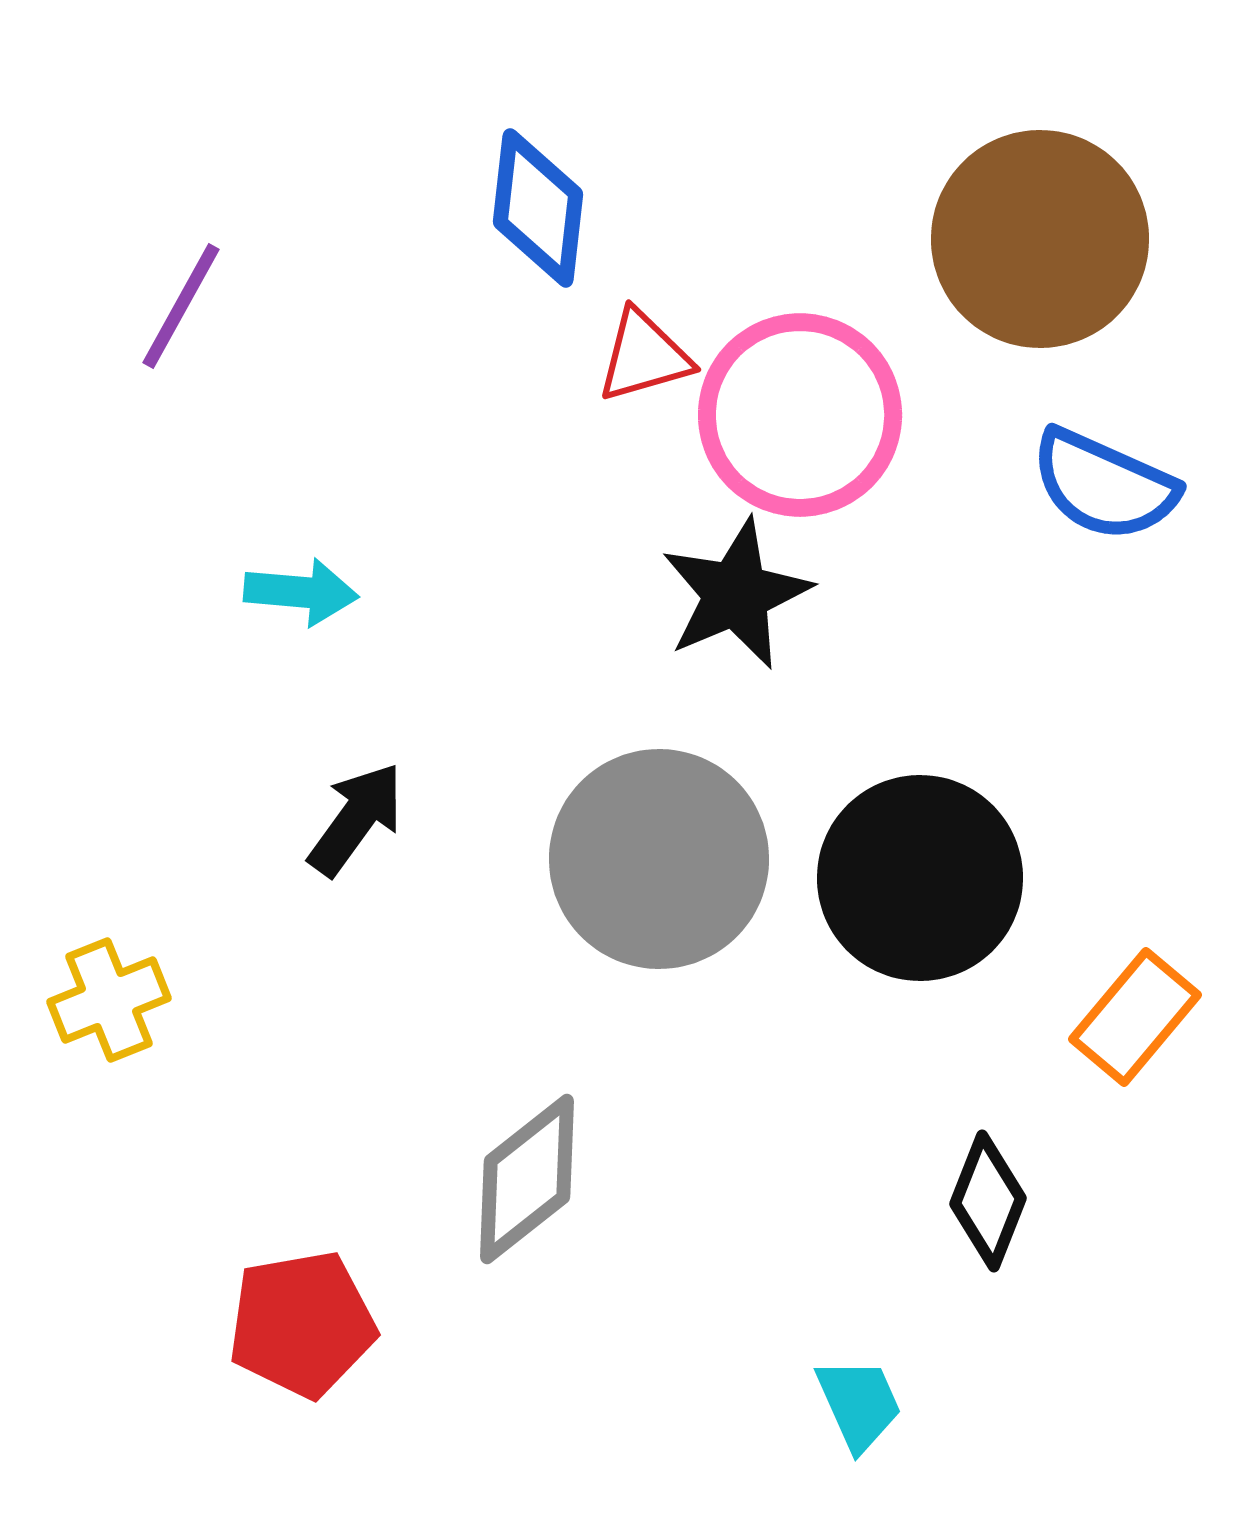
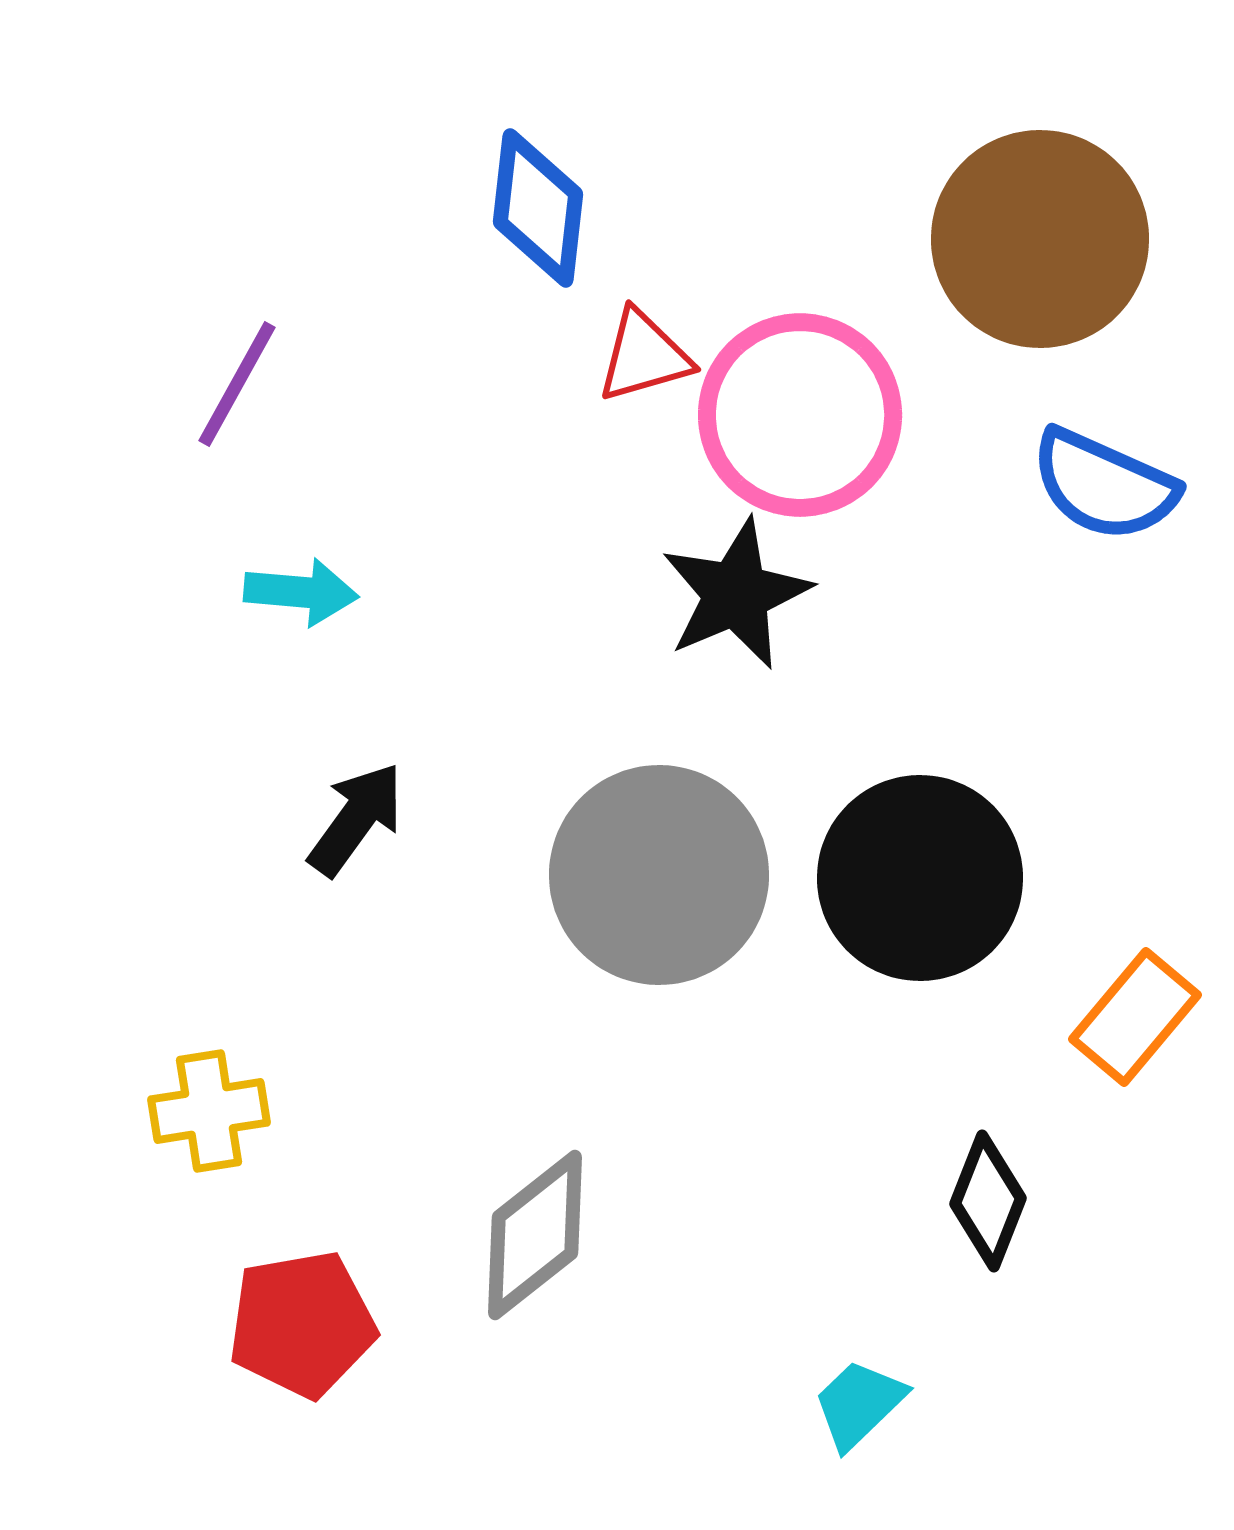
purple line: moved 56 px right, 78 px down
gray circle: moved 16 px down
yellow cross: moved 100 px right, 111 px down; rotated 13 degrees clockwise
gray diamond: moved 8 px right, 56 px down
cyan trapezoid: rotated 110 degrees counterclockwise
